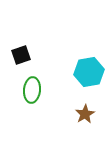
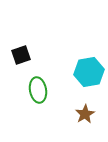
green ellipse: moved 6 px right; rotated 15 degrees counterclockwise
